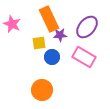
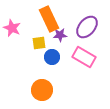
pink star: moved 4 px down
